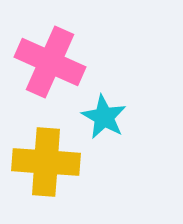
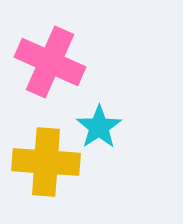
cyan star: moved 5 px left, 10 px down; rotated 9 degrees clockwise
